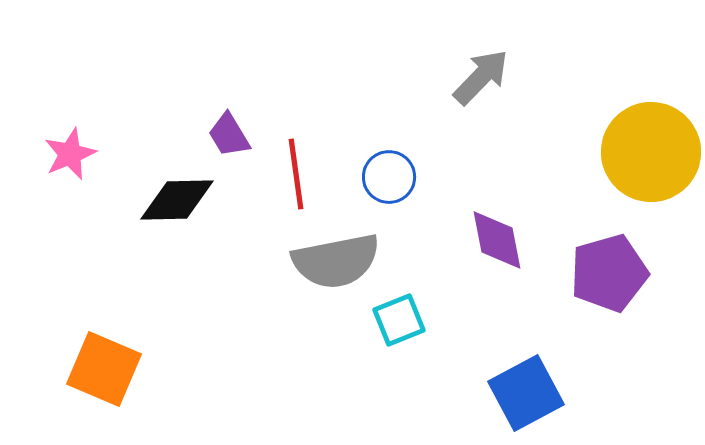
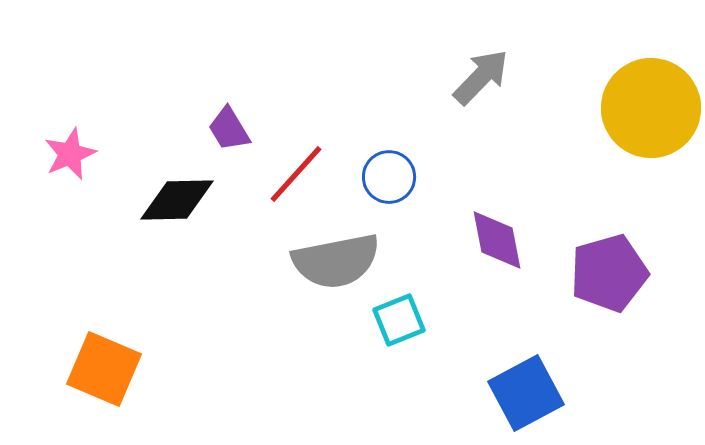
purple trapezoid: moved 6 px up
yellow circle: moved 44 px up
red line: rotated 50 degrees clockwise
